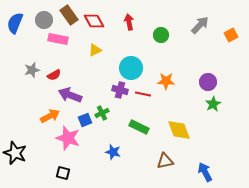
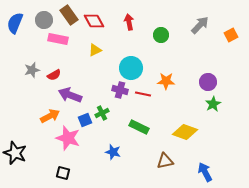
yellow diamond: moved 6 px right, 2 px down; rotated 50 degrees counterclockwise
